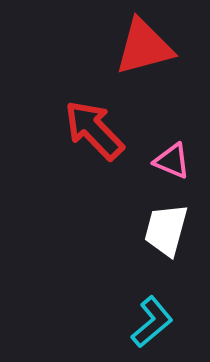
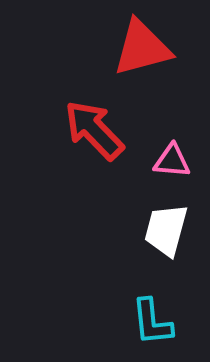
red triangle: moved 2 px left, 1 px down
pink triangle: rotated 18 degrees counterclockwise
cyan L-shape: rotated 124 degrees clockwise
